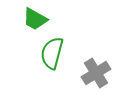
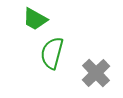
gray cross: rotated 12 degrees counterclockwise
